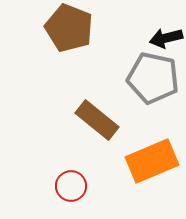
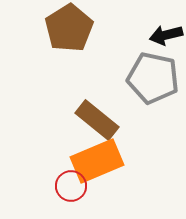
brown pentagon: rotated 18 degrees clockwise
black arrow: moved 3 px up
orange rectangle: moved 55 px left
